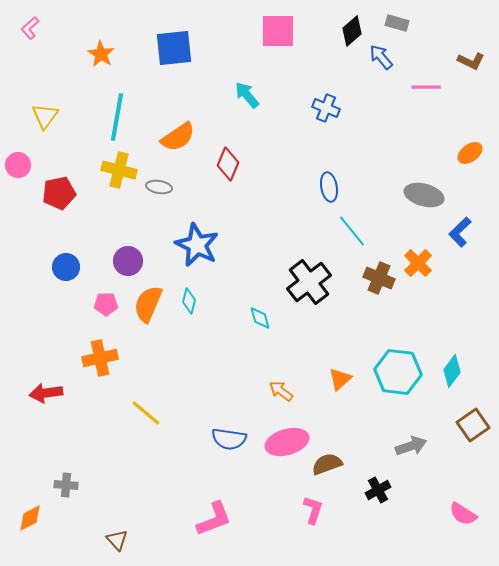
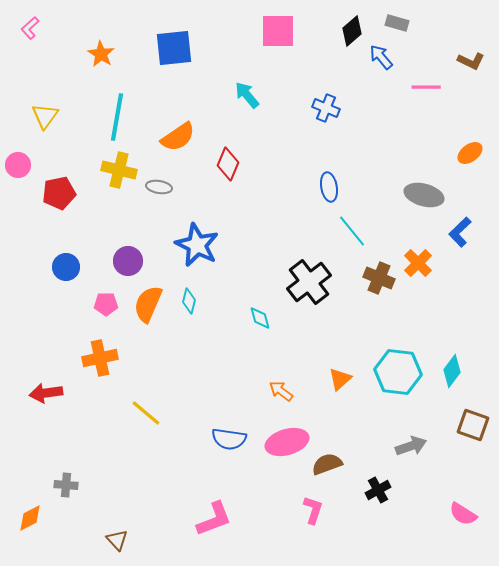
brown square at (473, 425): rotated 36 degrees counterclockwise
